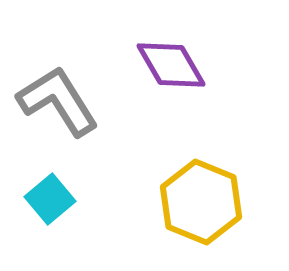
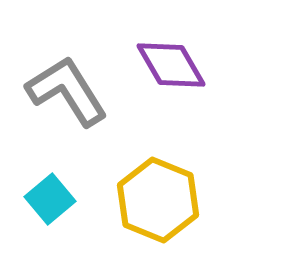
gray L-shape: moved 9 px right, 10 px up
yellow hexagon: moved 43 px left, 2 px up
